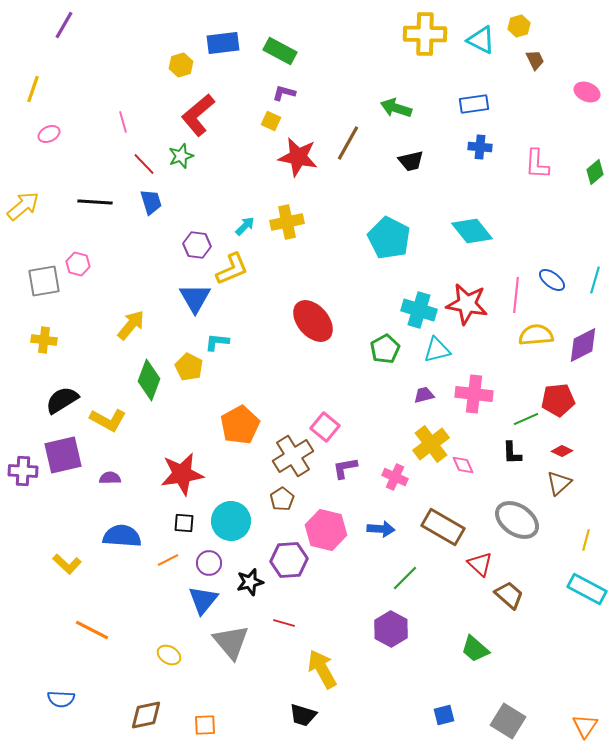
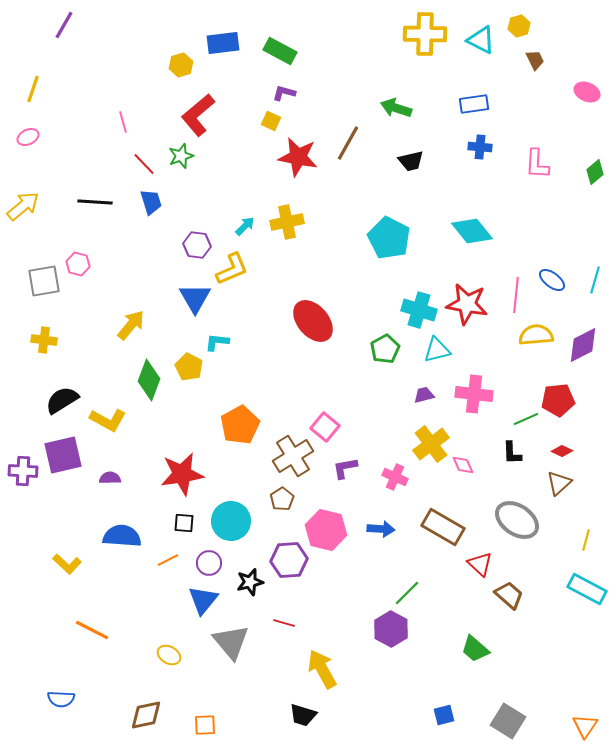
pink ellipse at (49, 134): moved 21 px left, 3 px down
green line at (405, 578): moved 2 px right, 15 px down
